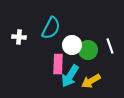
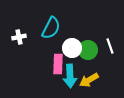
white cross: rotated 16 degrees counterclockwise
white circle: moved 3 px down
cyan arrow: rotated 35 degrees counterclockwise
yellow arrow: moved 2 px left, 1 px up
